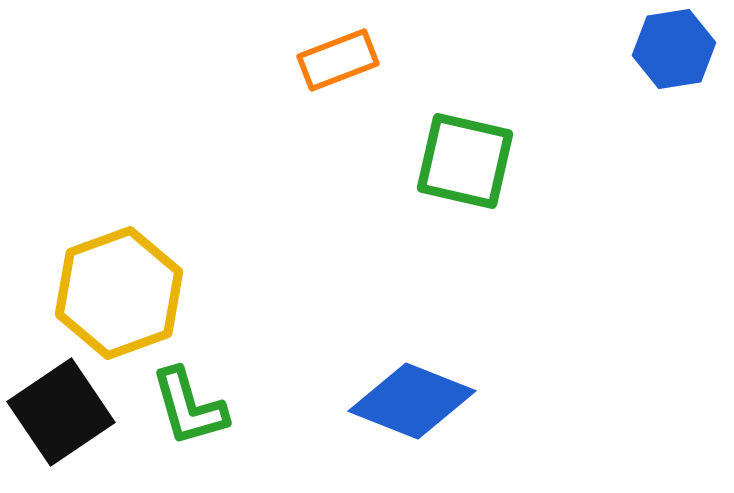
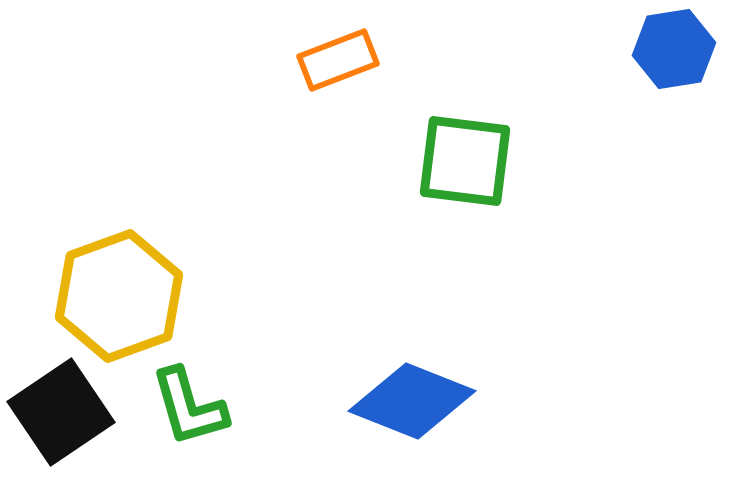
green square: rotated 6 degrees counterclockwise
yellow hexagon: moved 3 px down
